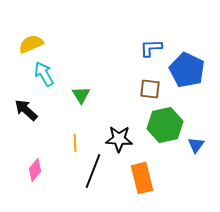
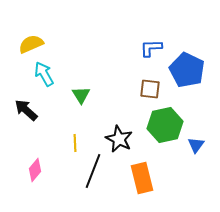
black star: rotated 24 degrees clockwise
